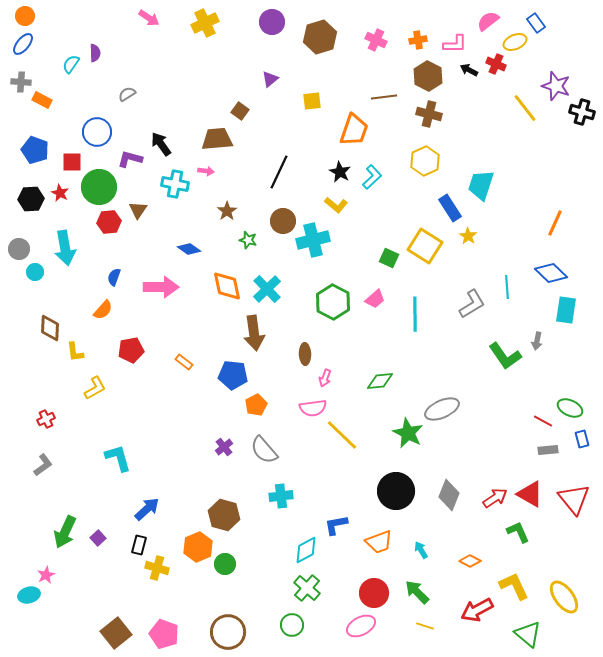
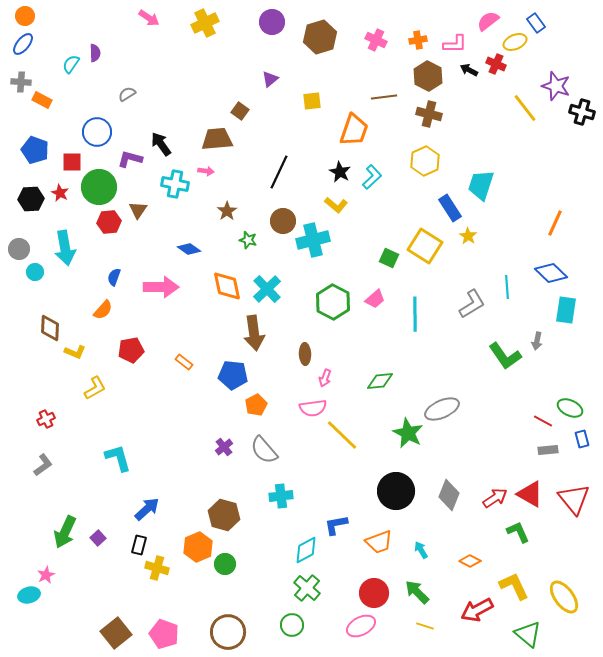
yellow L-shape at (75, 352): rotated 60 degrees counterclockwise
